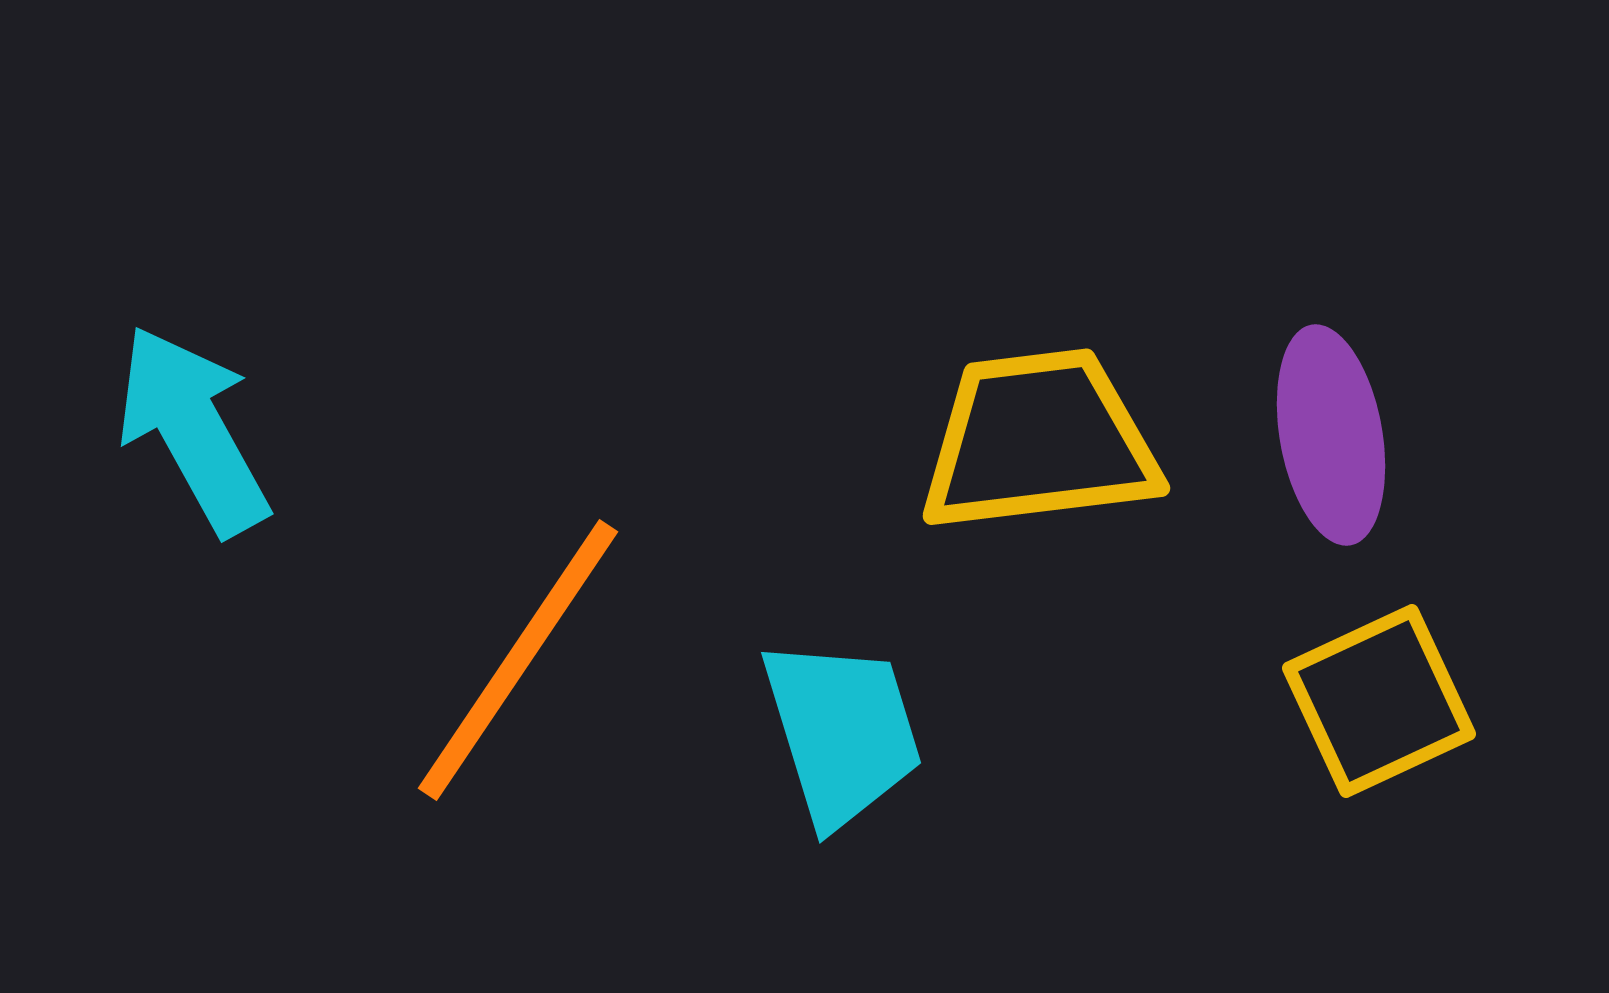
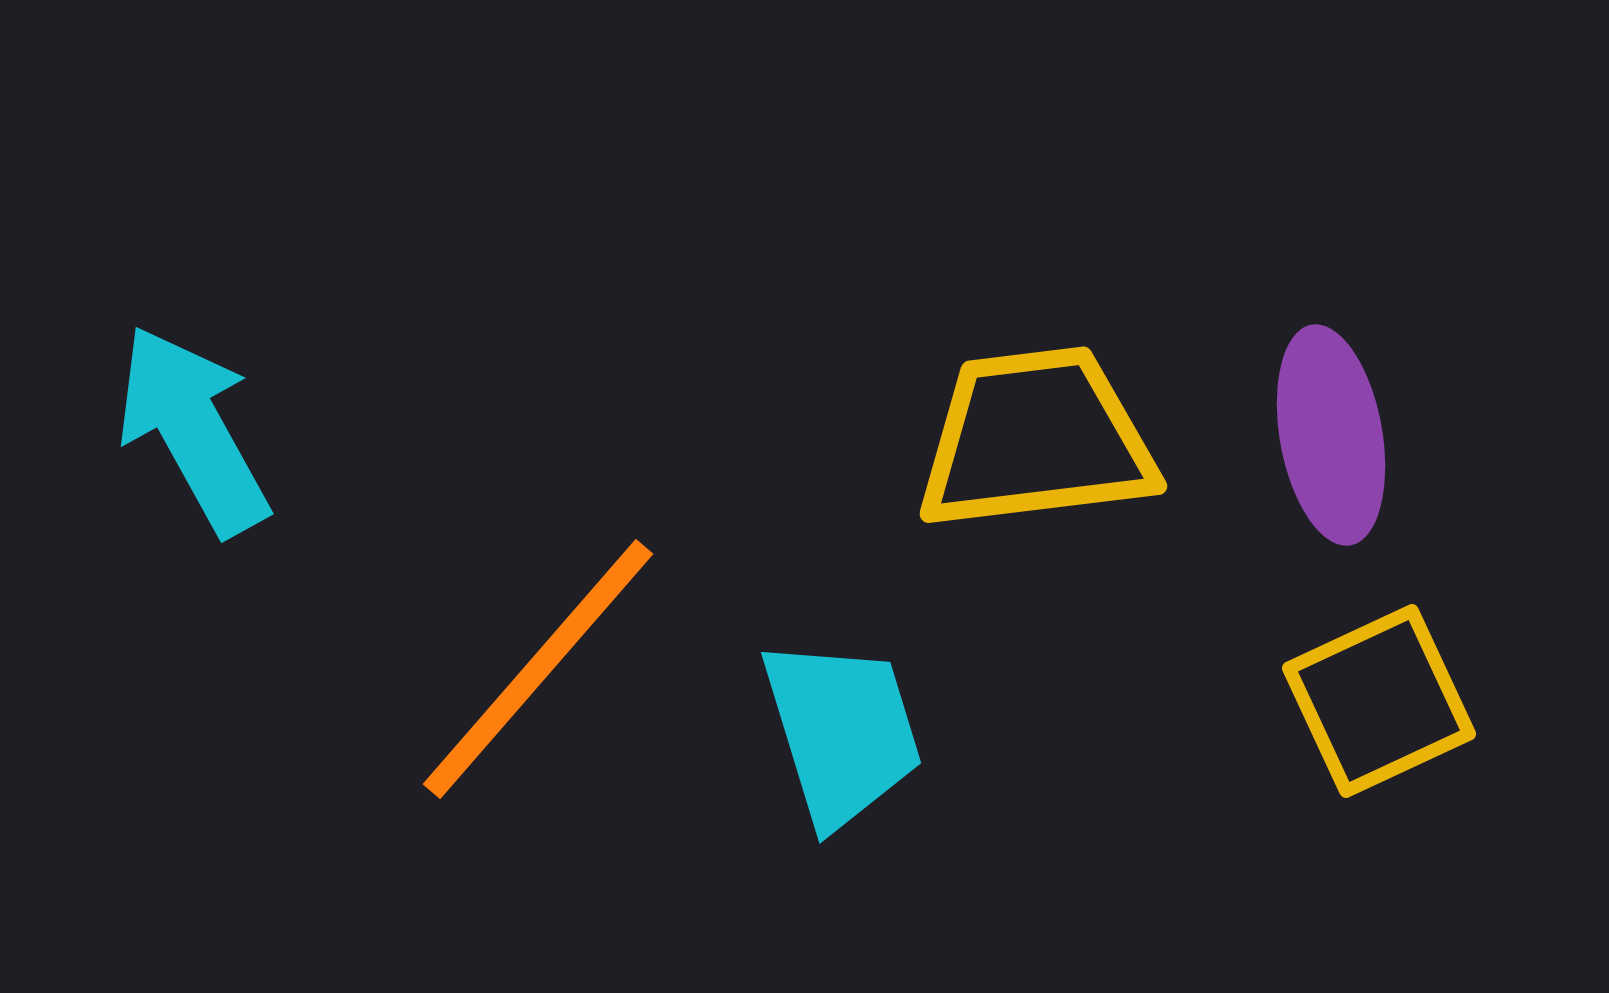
yellow trapezoid: moved 3 px left, 2 px up
orange line: moved 20 px right, 9 px down; rotated 7 degrees clockwise
